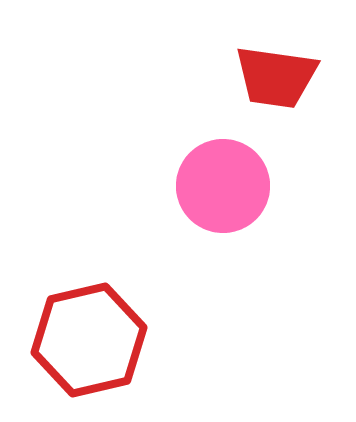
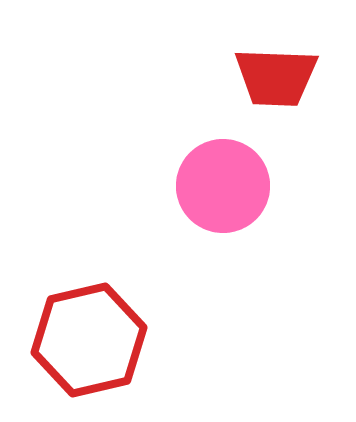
red trapezoid: rotated 6 degrees counterclockwise
